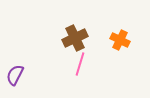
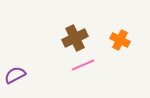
pink line: moved 3 px right, 1 px down; rotated 50 degrees clockwise
purple semicircle: rotated 35 degrees clockwise
